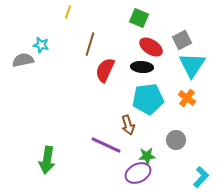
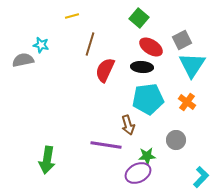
yellow line: moved 4 px right, 4 px down; rotated 56 degrees clockwise
green square: rotated 18 degrees clockwise
orange cross: moved 4 px down
purple line: rotated 16 degrees counterclockwise
